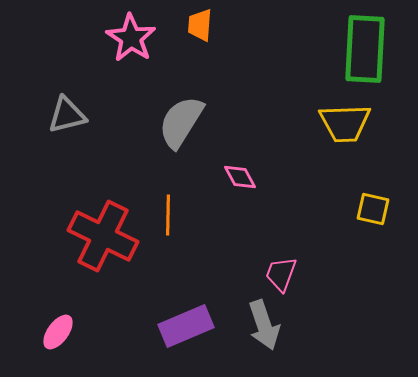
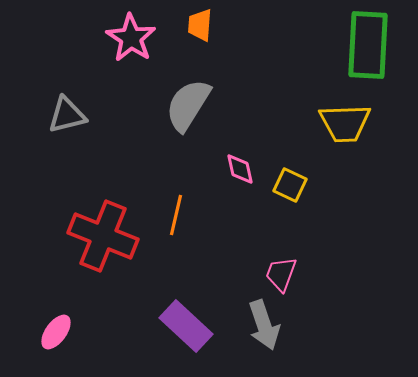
green rectangle: moved 3 px right, 4 px up
gray semicircle: moved 7 px right, 17 px up
pink diamond: moved 8 px up; rotated 16 degrees clockwise
yellow square: moved 83 px left, 24 px up; rotated 12 degrees clockwise
orange line: moved 8 px right; rotated 12 degrees clockwise
red cross: rotated 4 degrees counterclockwise
purple rectangle: rotated 66 degrees clockwise
pink ellipse: moved 2 px left
